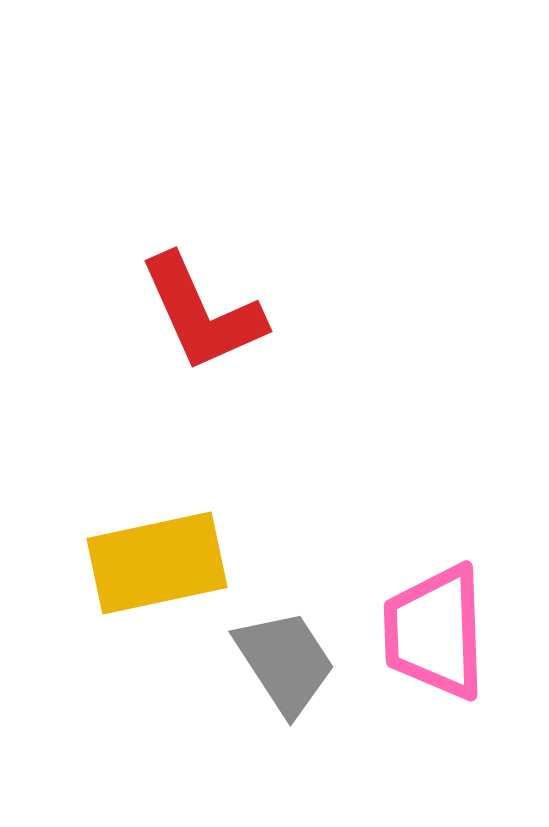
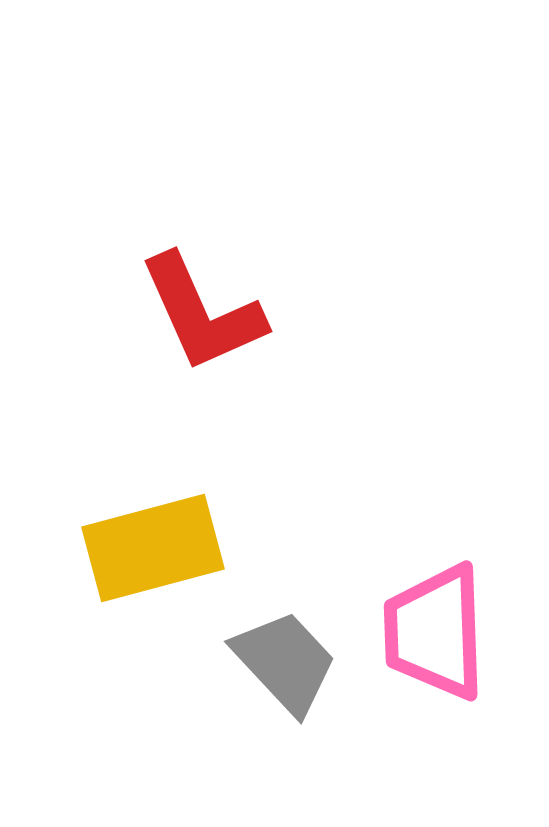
yellow rectangle: moved 4 px left, 15 px up; rotated 3 degrees counterclockwise
gray trapezoid: rotated 10 degrees counterclockwise
